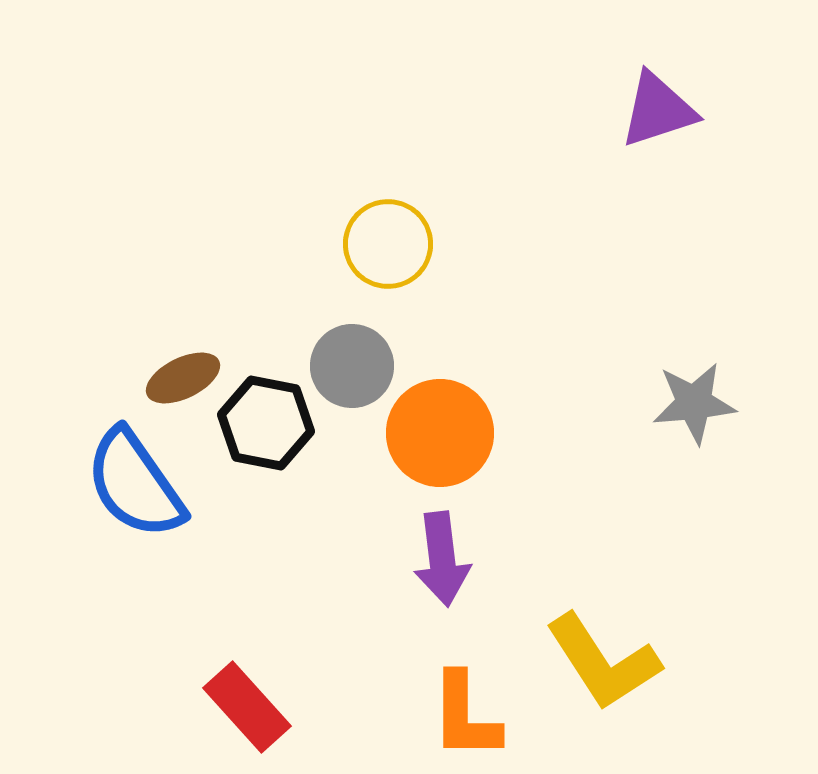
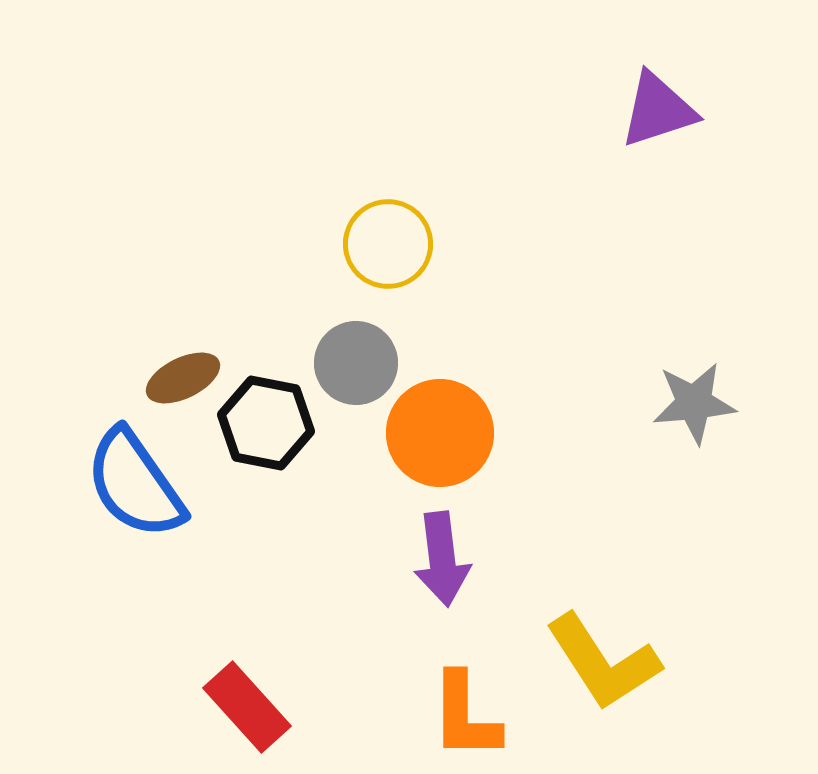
gray circle: moved 4 px right, 3 px up
